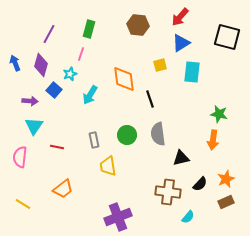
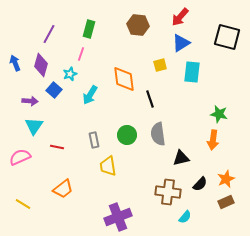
pink semicircle: rotated 60 degrees clockwise
cyan semicircle: moved 3 px left
